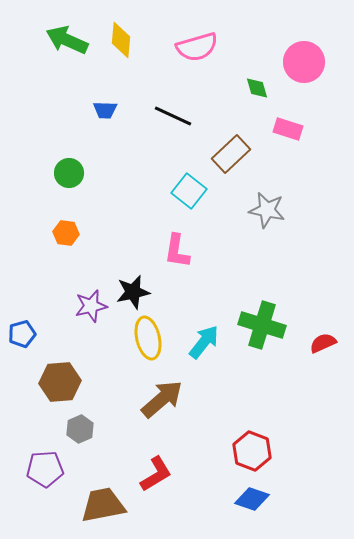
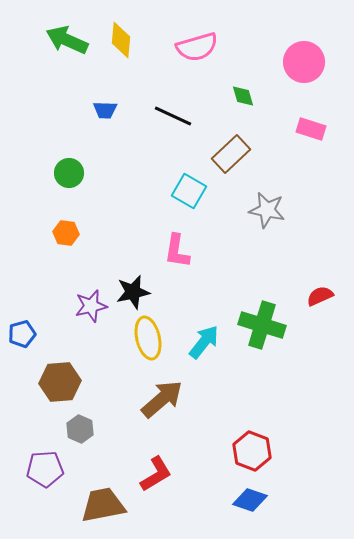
green diamond: moved 14 px left, 8 px down
pink rectangle: moved 23 px right
cyan square: rotated 8 degrees counterclockwise
red semicircle: moved 3 px left, 47 px up
gray hexagon: rotated 12 degrees counterclockwise
blue diamond: moved 2 px left, 1 px down
